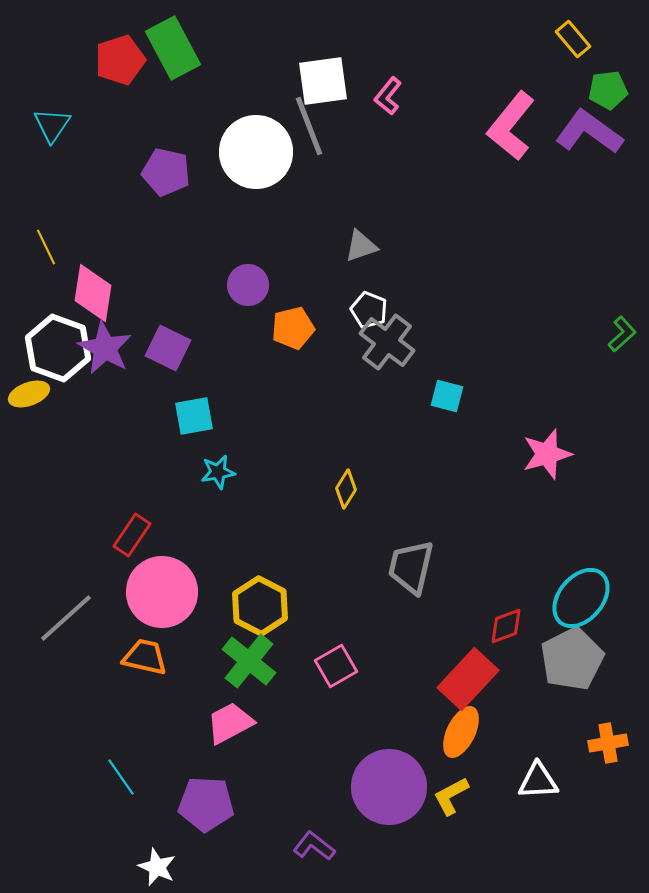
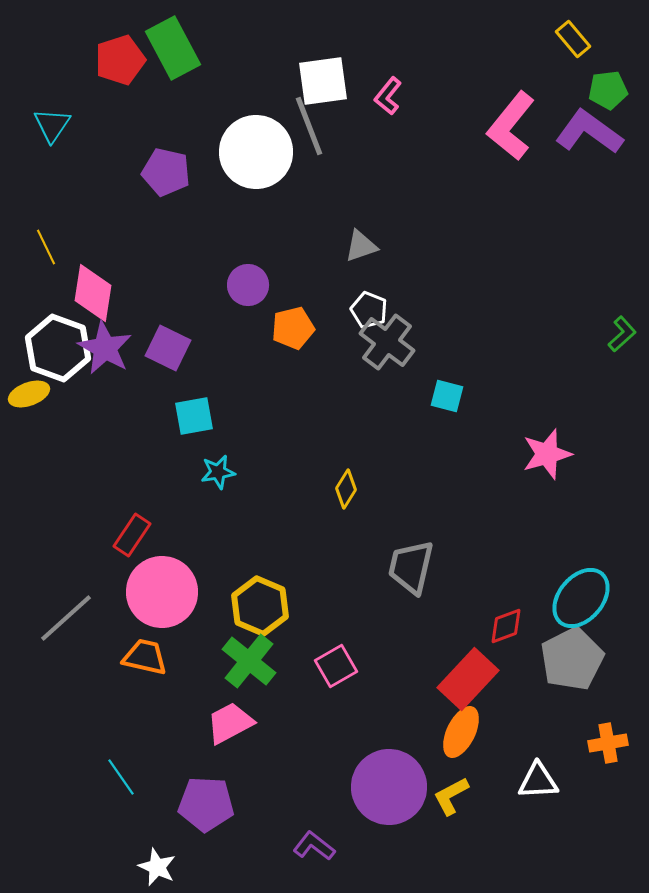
yellow hexagon at (260, 606): rotated 4 degrees counterclockwise
